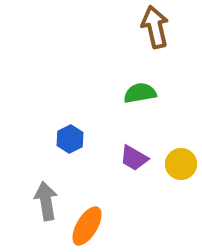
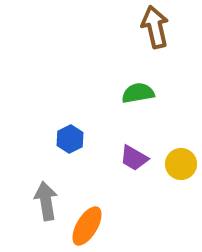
green semicircle: moved 2 px left
